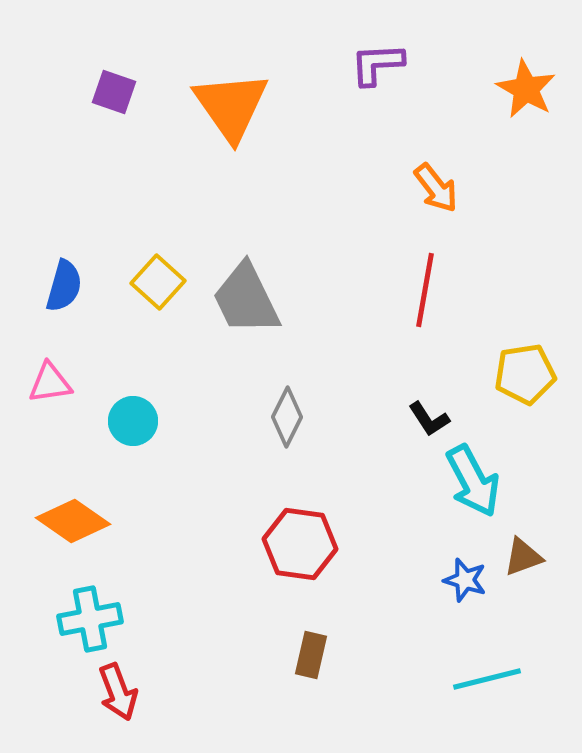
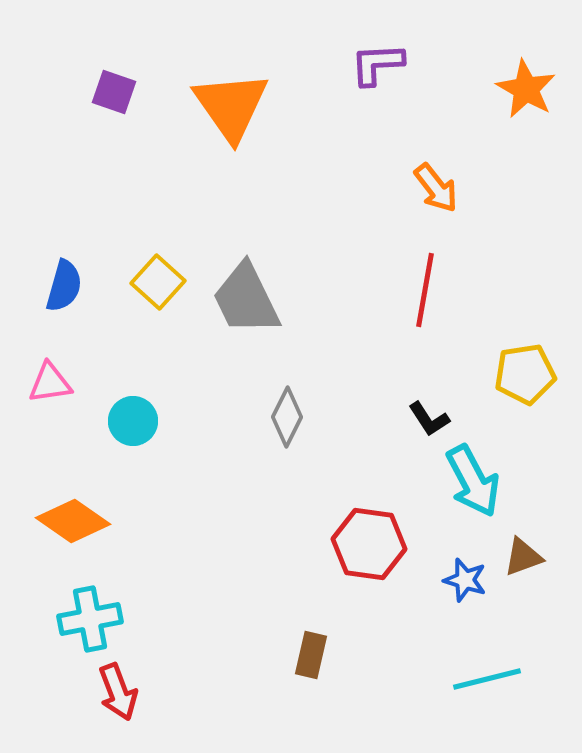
red hexagon: moved 69 px right
